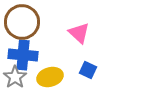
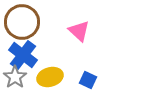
pink triangle: moved 2 px up
blue cross: rotated 32 degrees clockwise
blue square: moved 10 px down
